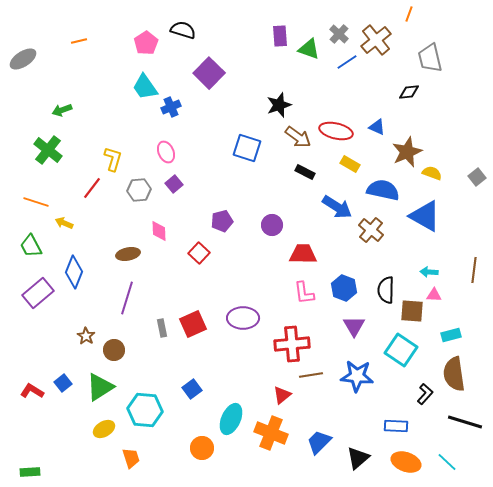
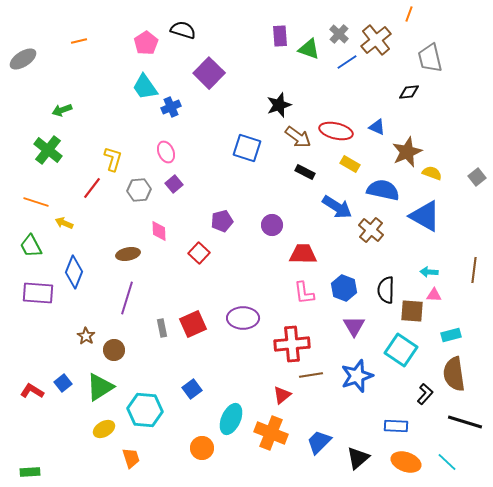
purple rectangle at (38, 293): rotated 44 degrees clockwise
blue star at (357, 376): rotated 24 degrees counterclockwise
